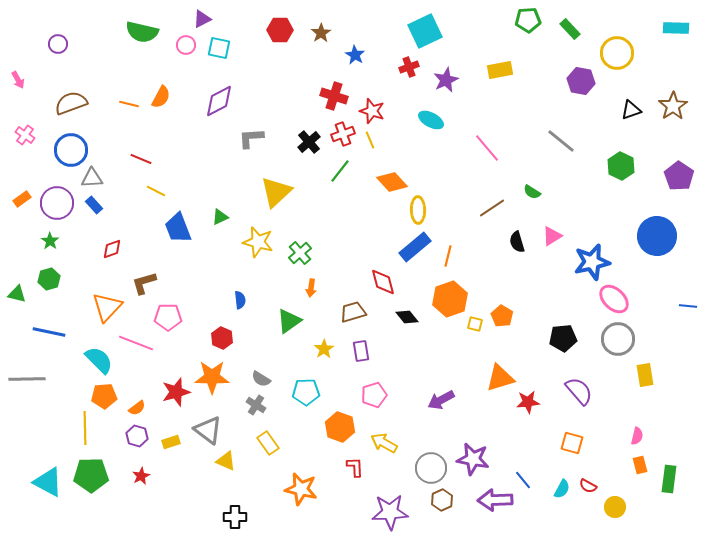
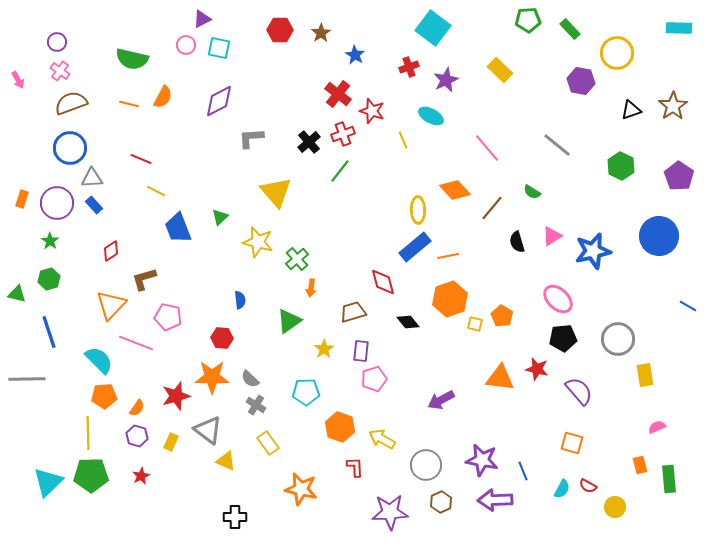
cyan rectangle at (676, 28): moved 3 px right
cyan square at (425, 31): moved 8 px right, 3 px up; rotated 28 degrees counterclockwise
green semicircle at (142, 32): moved 10 px left, 27 px down
purple circle at (58, 44): moved 1 px left, 2 px up
yellow rectangle at (500, 70): rotated 55 degrees clockwise
red cross at (334, 96): moved 4 px right, 2 px up; rotated 20 degrees clockwise
orange semicircle at (161, 97): moved 2 px right
cyan ellipse at (431, 120): moved 4 px up
pink cross at (25, 135): moved 35 px right, 64 px up
yellow line at (370, 140): moved 33 px right
gray line at (561, 141): moved 4 px left, 4 px down
blue circle at (71, 150): moved 1 px left, 2 px up
orange diamond at (392, 182): moved 63 px right, 8 px down
yellow triangle at (276, 192): rotated 28 degrees counterclockwise
orange rectangle at (22, 199): rotated 36 degrees counterclockwise
brown line at (492, 208): rotated 16 degrees counterclockwise
green triangle at (220, 217): rotated 18 degrees counterclockwise
blue circle at (657, 236): moved 2 px right
red diamond at (112, 249): moved 1 px left, 2 px down; rotated 15 degrees counterclockwise
green cross at (300, 253): moved 3 px left, 6 px down
orange line at (448, 256): rotated 65 degrees clockwise
blue star at (592, 262): moved 1 px right, 11 px up
brown L-shape at (144, 283): moved 4 px up
pink ellipse at (614, 299): moved 56 px left
blue line at (688, 306): rotated 24 degrees clockwise
orange triangle at (107, 307): moved 4 px right, 2 px up
pink pentagon at (168, 317): rotated 12 degrees clockwise
black diamond at (407, 317): moved 1 px right, 5 px down
blue line at (49, 332): rotated 60 degrees clockwise
red hexagon at (222, 338): rotated 20 degrees counterclockwise
purple rectangle at (361, 351): rotated 15 degrees clockwise
orange triangle at (500, 378): rotated 24 degrees clockwise
gray semicircle at (261, 379): moved 11 px left; rotated 12 degrees clockwise
red star at (176, 392): moved 4 px down
pink pentagon at (374, 395): moved 16 px up
red star at (528, 402): moved 9 px right, 33 px up; rotated 20 degrees clockwise
orange semicircle at (137, 408): rotated 18 degrees counterclockwise
yellow line at (85, 428): moved 3 px right, 5 px down
pink semicircle at (637, 436): moved 20 px right, 9 px up; rotated 126 degrees counterclockwise
yellow rectangle at (171, 442): rotated 48 degrees counterclockwise
yellow arrow at (384, 443): moved 2 px left, 4 px up
purple star at (473, 459): moved 9 px right, 1 px down
gray circle at (431, 468): moved 5 px left, 3 px up
green rectangle at (669, 479): rotated 12 degrees counterclockwise
blue line at (523, 480): moved 9 px up; rotated 18 degrees clockwise
cyan triangle at (48, 482): rotated 48 degrees clockwise
brown hexagon at (442, 500): moved 1 px left, 2 px down
